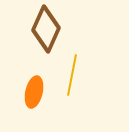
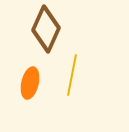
orange ellipse: moved 4 px left, 9 px up
